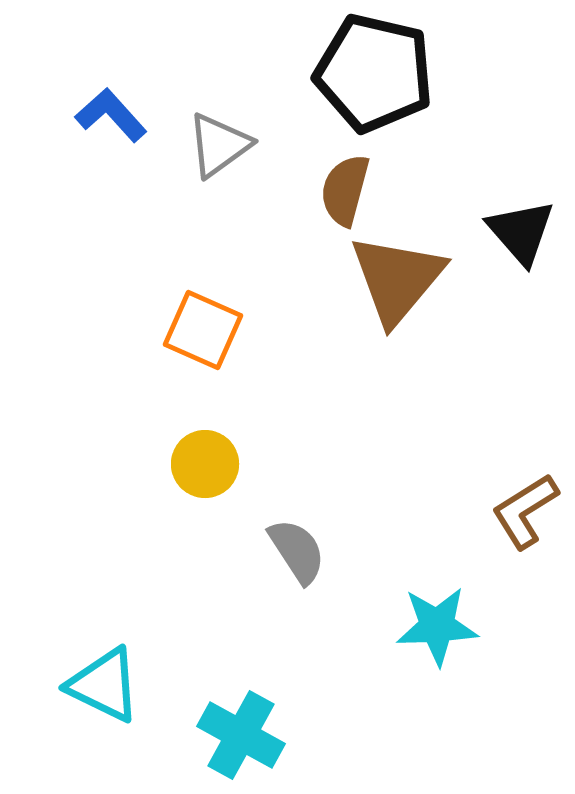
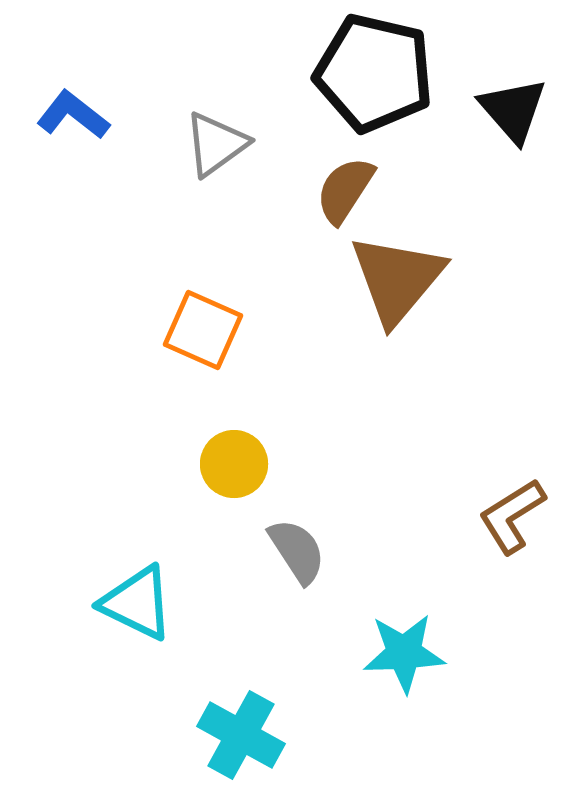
blue L-shape: moved 38 px left; rotated 10 degrees counterclockwise
gray triangle: moved 3 px left, 1 px up
brown semicircle: rotated 18 degrees clockwise
black triangle: moved 8 px left, 122 px up
yellow circle: moved 29 px right
brown L-shape: moved 13 px left, 5 px down
cyan star: moved 33 px left, 27 px down
cyan triangle: moved 33 px right, 82 px up
